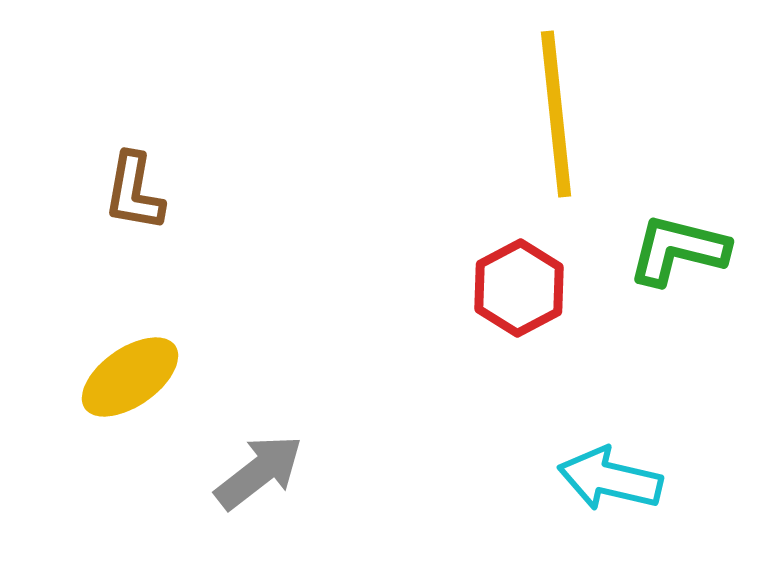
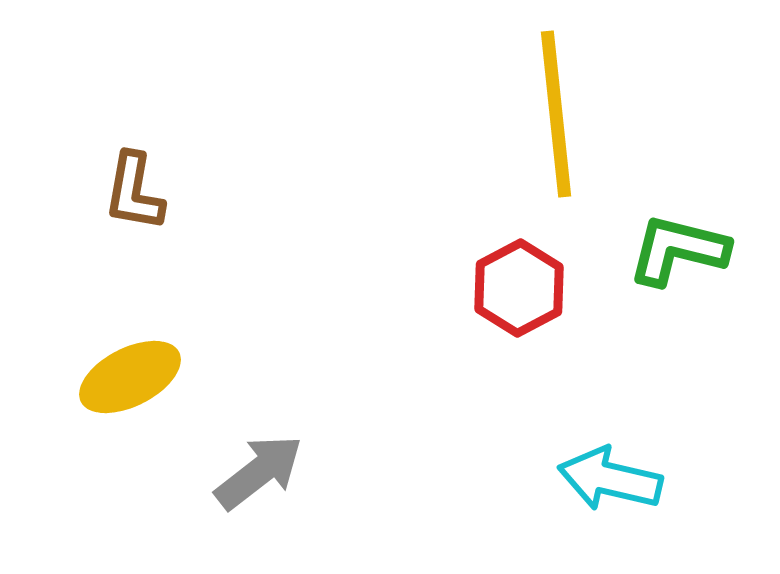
yellow ellipse: rotated 8 degrees clockwise
